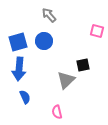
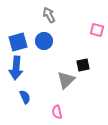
gray arrow: rotated 14 degrees clockwise
pink square: moved 1 px up
blue arrow: moved 3 px left, 1 px up
